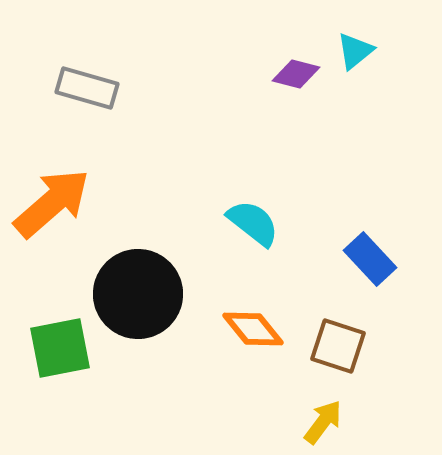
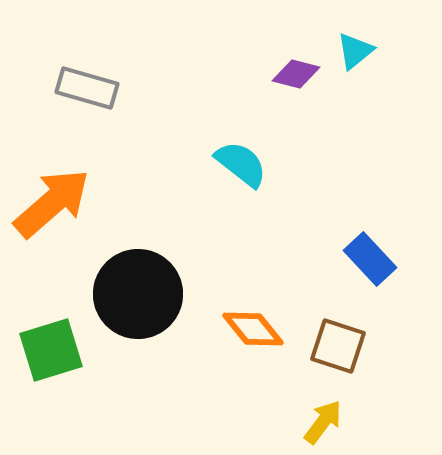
cyan semicircle: moved 12 px left, 59 px up
green square: moved 9 px left, 2 px down; rotated 6 degrees counterclockwise
